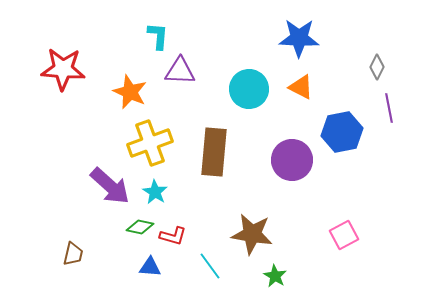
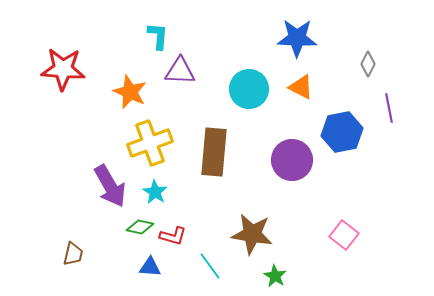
blue star: moved 2 px left
gray diamond: moved 9 px left, 3 px up
purple arrow: rotated 18 degrees clockwise
pink square: rotated 24 degrees counterclockwise
